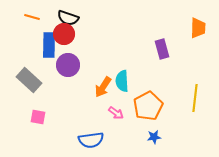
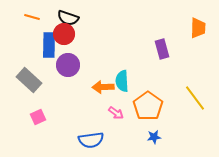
orange arrow: rotated 55 degrees clockwise
yellow line: rotated 44 degrees counterclockwise
orange pentagon: rotated 8 degrees counterclockwise
pink square: rotated 35 degrees counterclockwise
